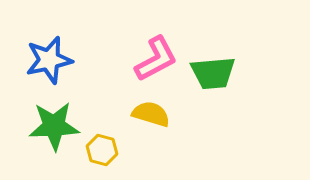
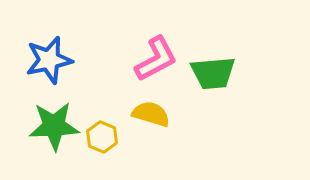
yellow hexagon: moved 13 px up; rotated 8 degrees clockwise
